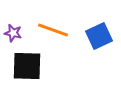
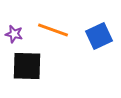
purple star: moved 1 px right, 1 px down
